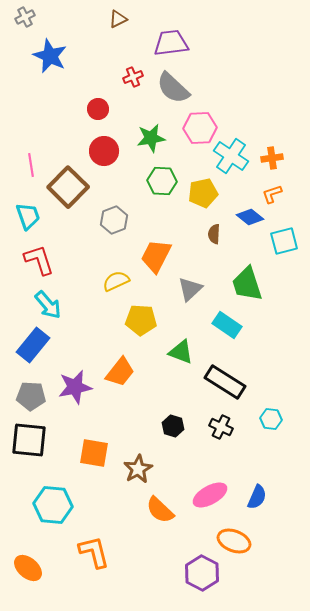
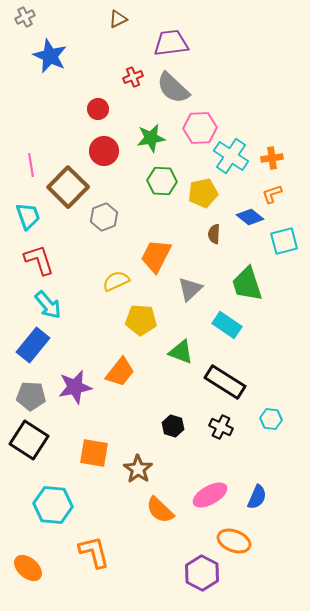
gray hexagon at (114, 220): moved 10 px left, 3 px up
black square at (29, 440): rotated 27 degrees clockwise
brown star at (138, 469): rotated 8 degrees counterclockwise
